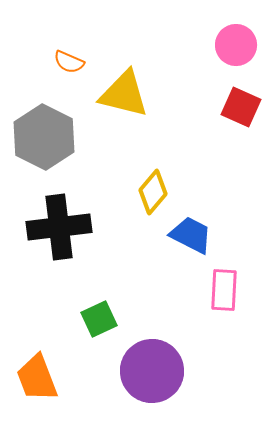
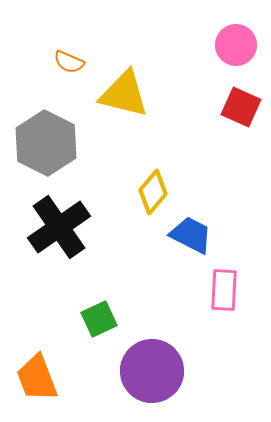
gray hexagon: moved 2 px right, 6 px down
black cross: rotated 28 degrees counterclockwise
